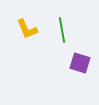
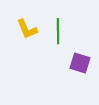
green line: moved 4 px left, 1 px down; rotated 10 degrees clockwise
